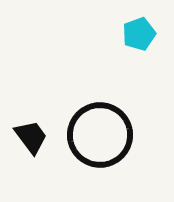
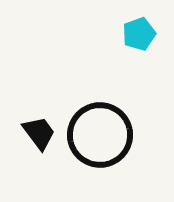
black trapezoid: moved 8 px right, 4 px up
